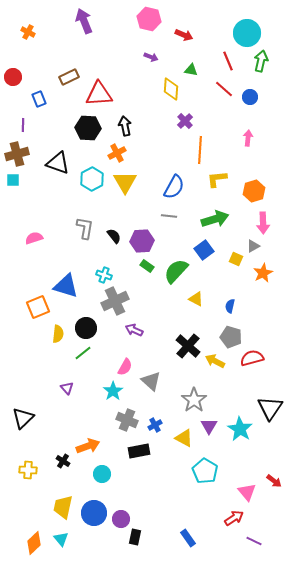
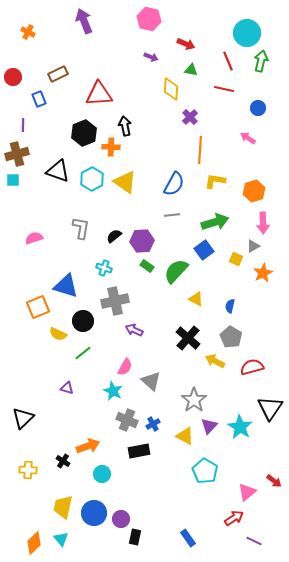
red arrow at (184, 35): moved 2 px right, 9 px down
brown rectangle at (69, 77): moved 11 px left, 3 px up
red line at (224, 89): rotated 30 degrees counterclockwise
blue circle at (250, 97): moved 8 px right, 11 px down
purple cross at (185, 121): moved 5 px right, 4 px up
black hexagon at (88, 128): moved 4 px left, 5 px down; rotated 25 degrees counterclockwise
pink arrow at (248, 138): rotated 63 degrees counterclockwise
orange cross at (117, 153): moved 6 px left, 6 px up; rotated 30 degrees clockwise
black triangle at (58, 163): moved 8 px down
yellow L-shape at (217, 179): moved 2 px left, 2 px down; rotated 15 degrees clockwise
yellow triangle at (125, 182): rotated 25 degrees counterclockwise
blue semicircle at (174, 187): moved 3 px up
gray line at (169, 216): moved 3 px right, 1 px up; rotated 14 degrees counterclockwise
green arrow at (215, 219): moved 3 px down
gray L-shape at (85, 228): moved 4 px left
black semicircle at (114, 236): rotated 91 degrees counterclockwise
cyan cross at (104, 275): moved 7 px up
gray cross at (115, 301): rotated 12 degrees clockwise
black circle at (86, 328): moved 3 px left, 7 px up
yellow semicircle at (58, 334): rotated 108 degrees clockwise
gray pentagon at (231, 337): rotated 15 degrees clockwise
black cross at (188, 346): moved 8 px up
red semicircle at (252, 358): moved 9 px down
purple triangle at (67, 388): rotated 32 degrees counterclockwise
cyan star at (113, 391): rotated 12 degrees counterclockwise
blue cross at (155, 425): moved 2 px left, 1 px up
purple triangle at (209, 426): rotated 12 degrees clockwise
cyan star at (240, 429): moved 2 px up
yellow triangle at (184, 438): moved 1 px right, 2 px up
pink triangle at (247, 492): rotated 30 degrees clockwise
